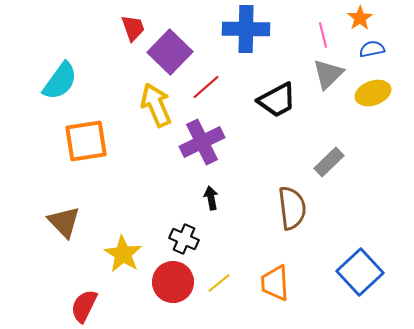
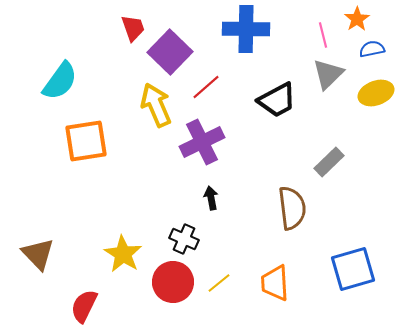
orange star: moved 3 px left, 1 px down
yellow ellipse: moved 3 px right
brown triangle: moved 26 px left, 32 px down
blue square: moved 7 px left, 3 px up; rotated 27 degrees clockwise
